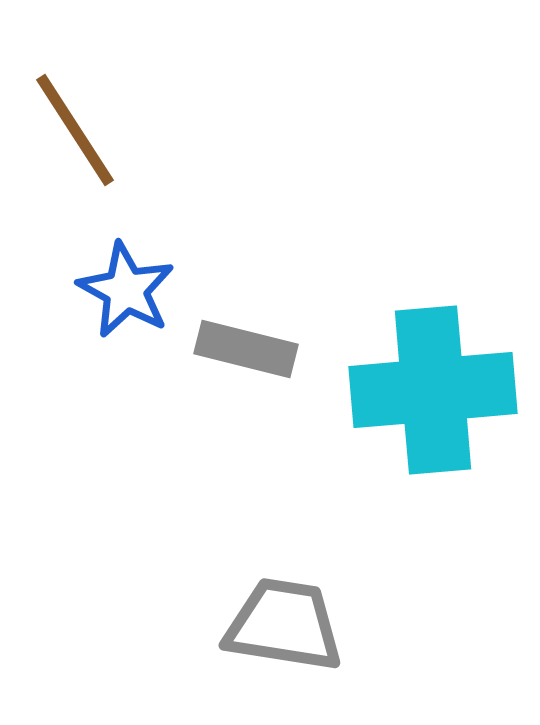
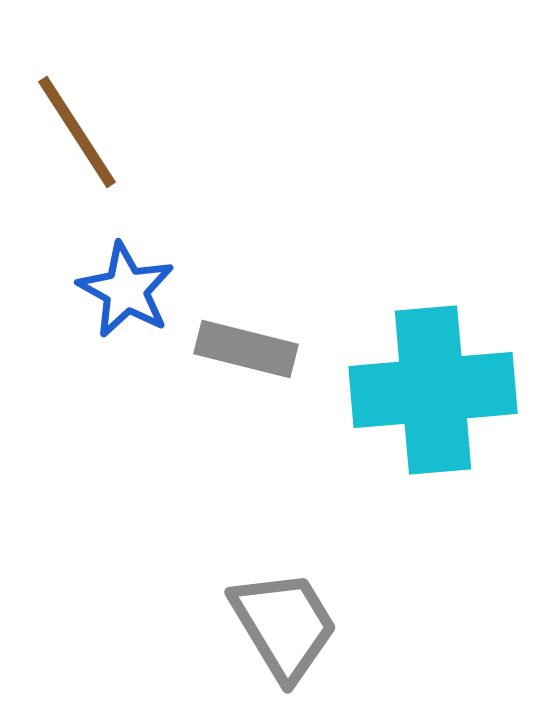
brown line: moved 2 px right, 2 px down
gray trapezoid: rotated 50 degrees clockwise
